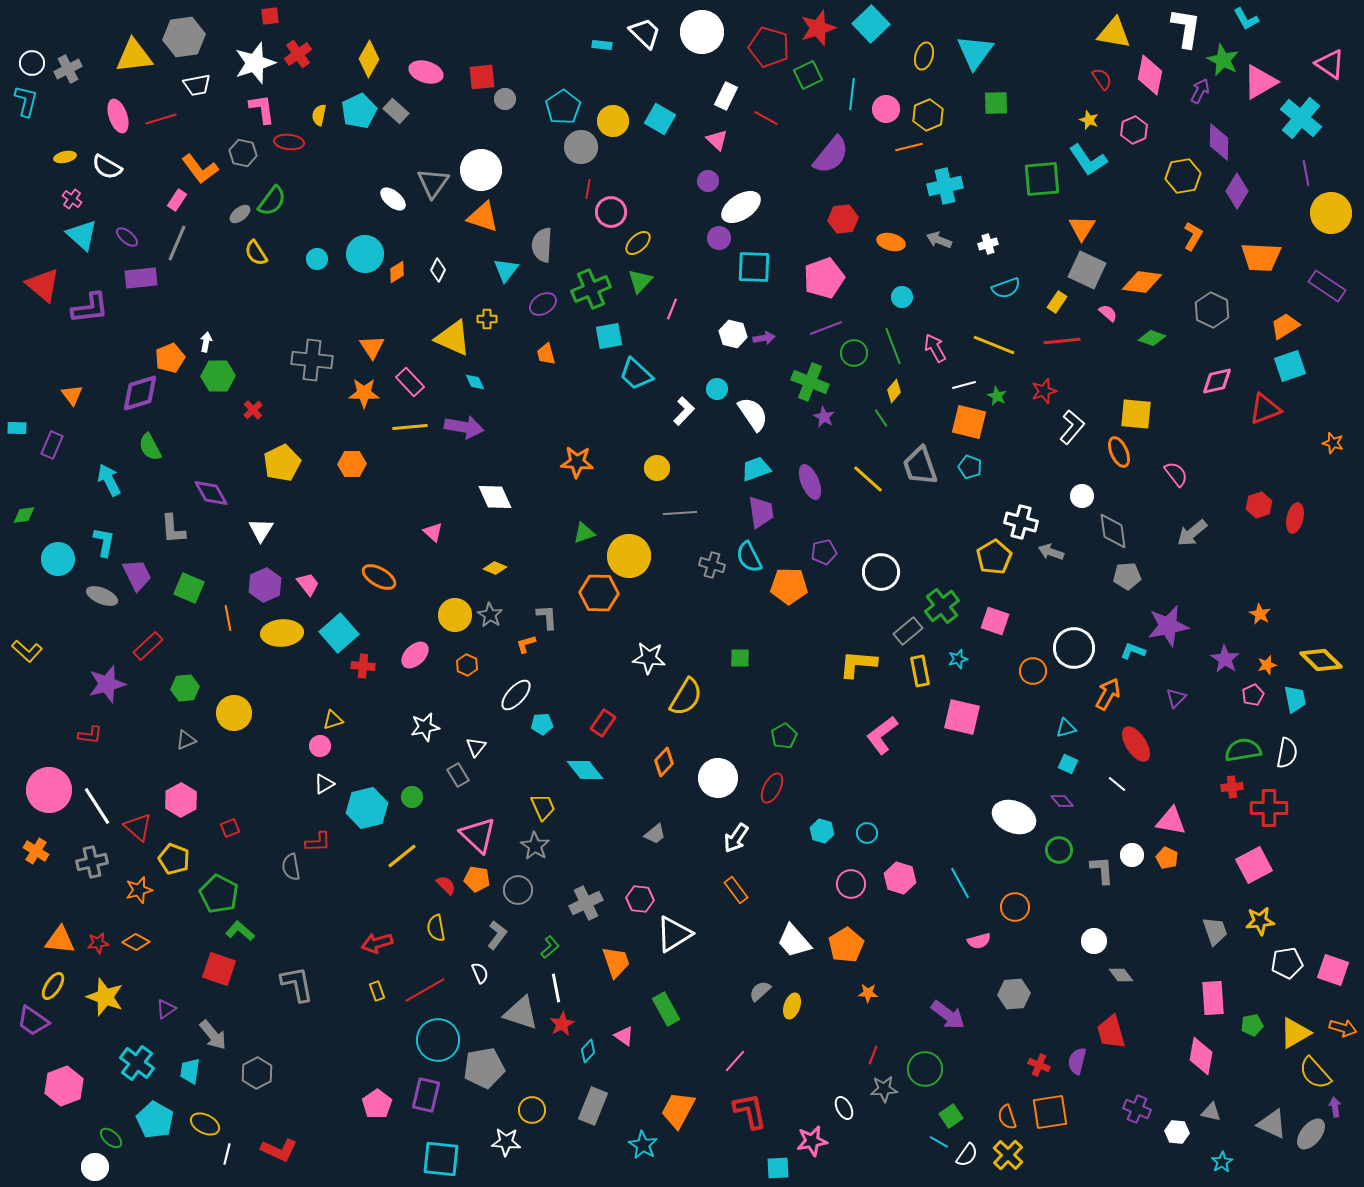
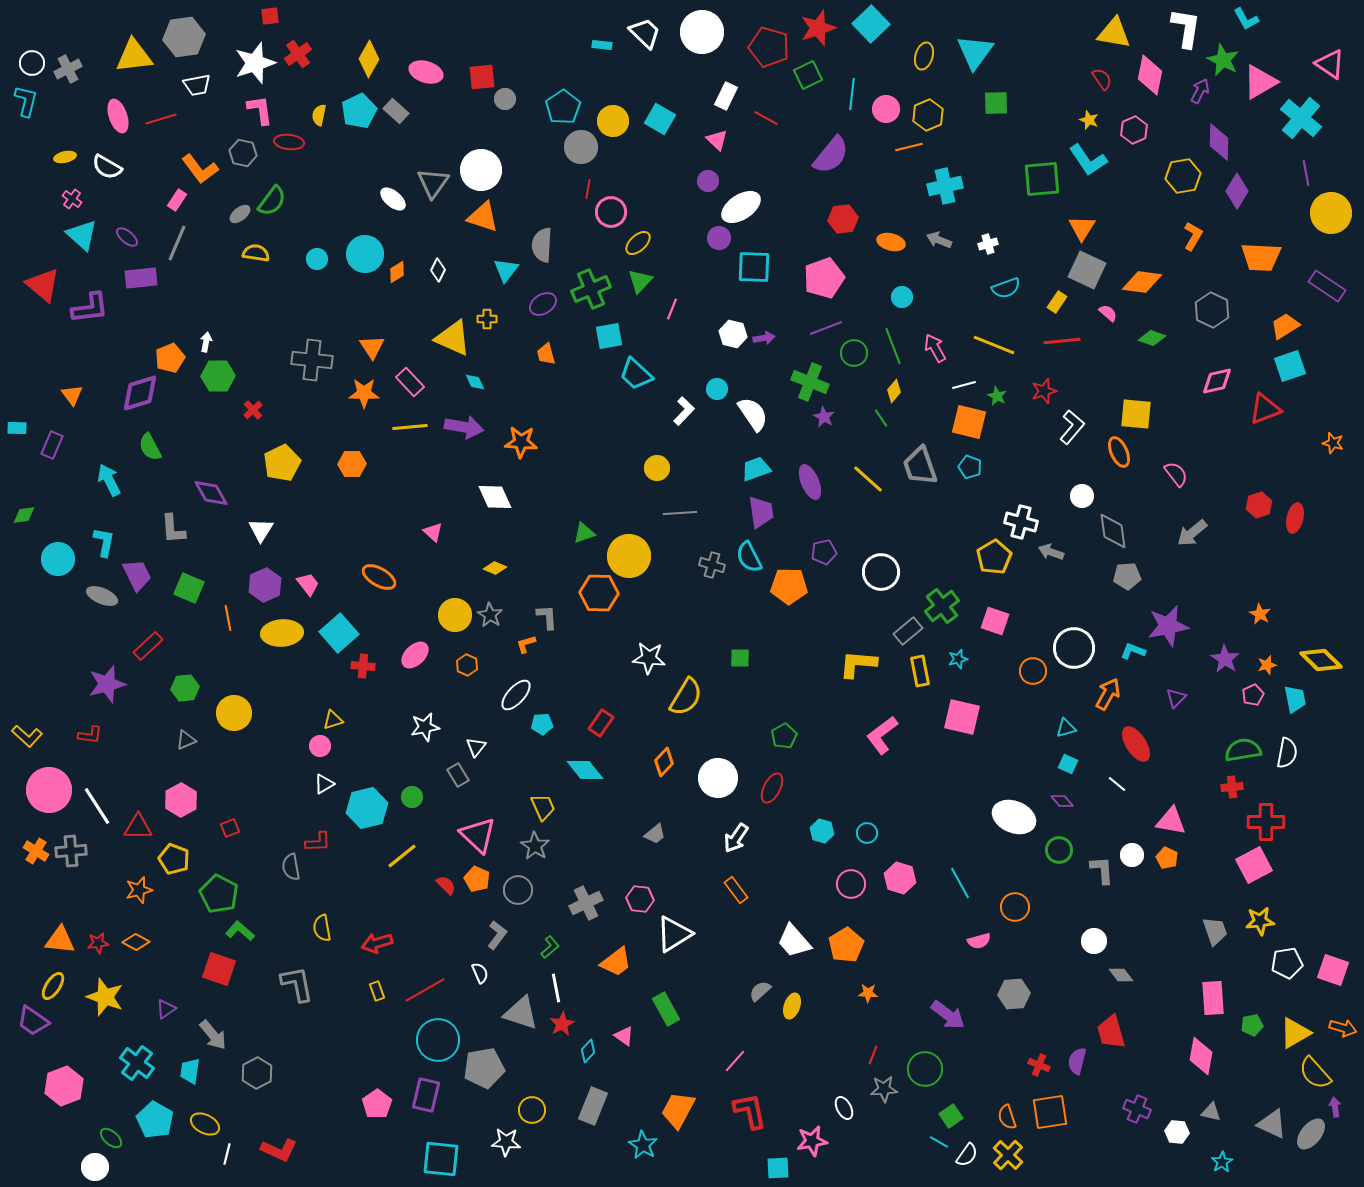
pink L-shape at (262, 109): moved 2 px left, 1 px down
yellow semicircle at (256, 253): rotated 132 degrees clockwise
orange star at (577, 462): moved 56 px left, 20 px up
yellow L-shape at (27, 651): moved 85 px down
red rectangle at (603, 723): moved 2 px left
red cross at (1269, 808): moved 3 px left, 14 px down
red triangle at (138, 827): rotated 40 degrees counterclockwise
gray cross at (92, 862): moved 21 px left, 11 px up; rotated 8 degrees clockwise
orange pentagon at (477, 879): rotated 15 degrees clockwise
yellow semicircle at (436, 928): moved 114 px left
orange trapezoid at (616, 962): rotated 72 degrees clockwise
